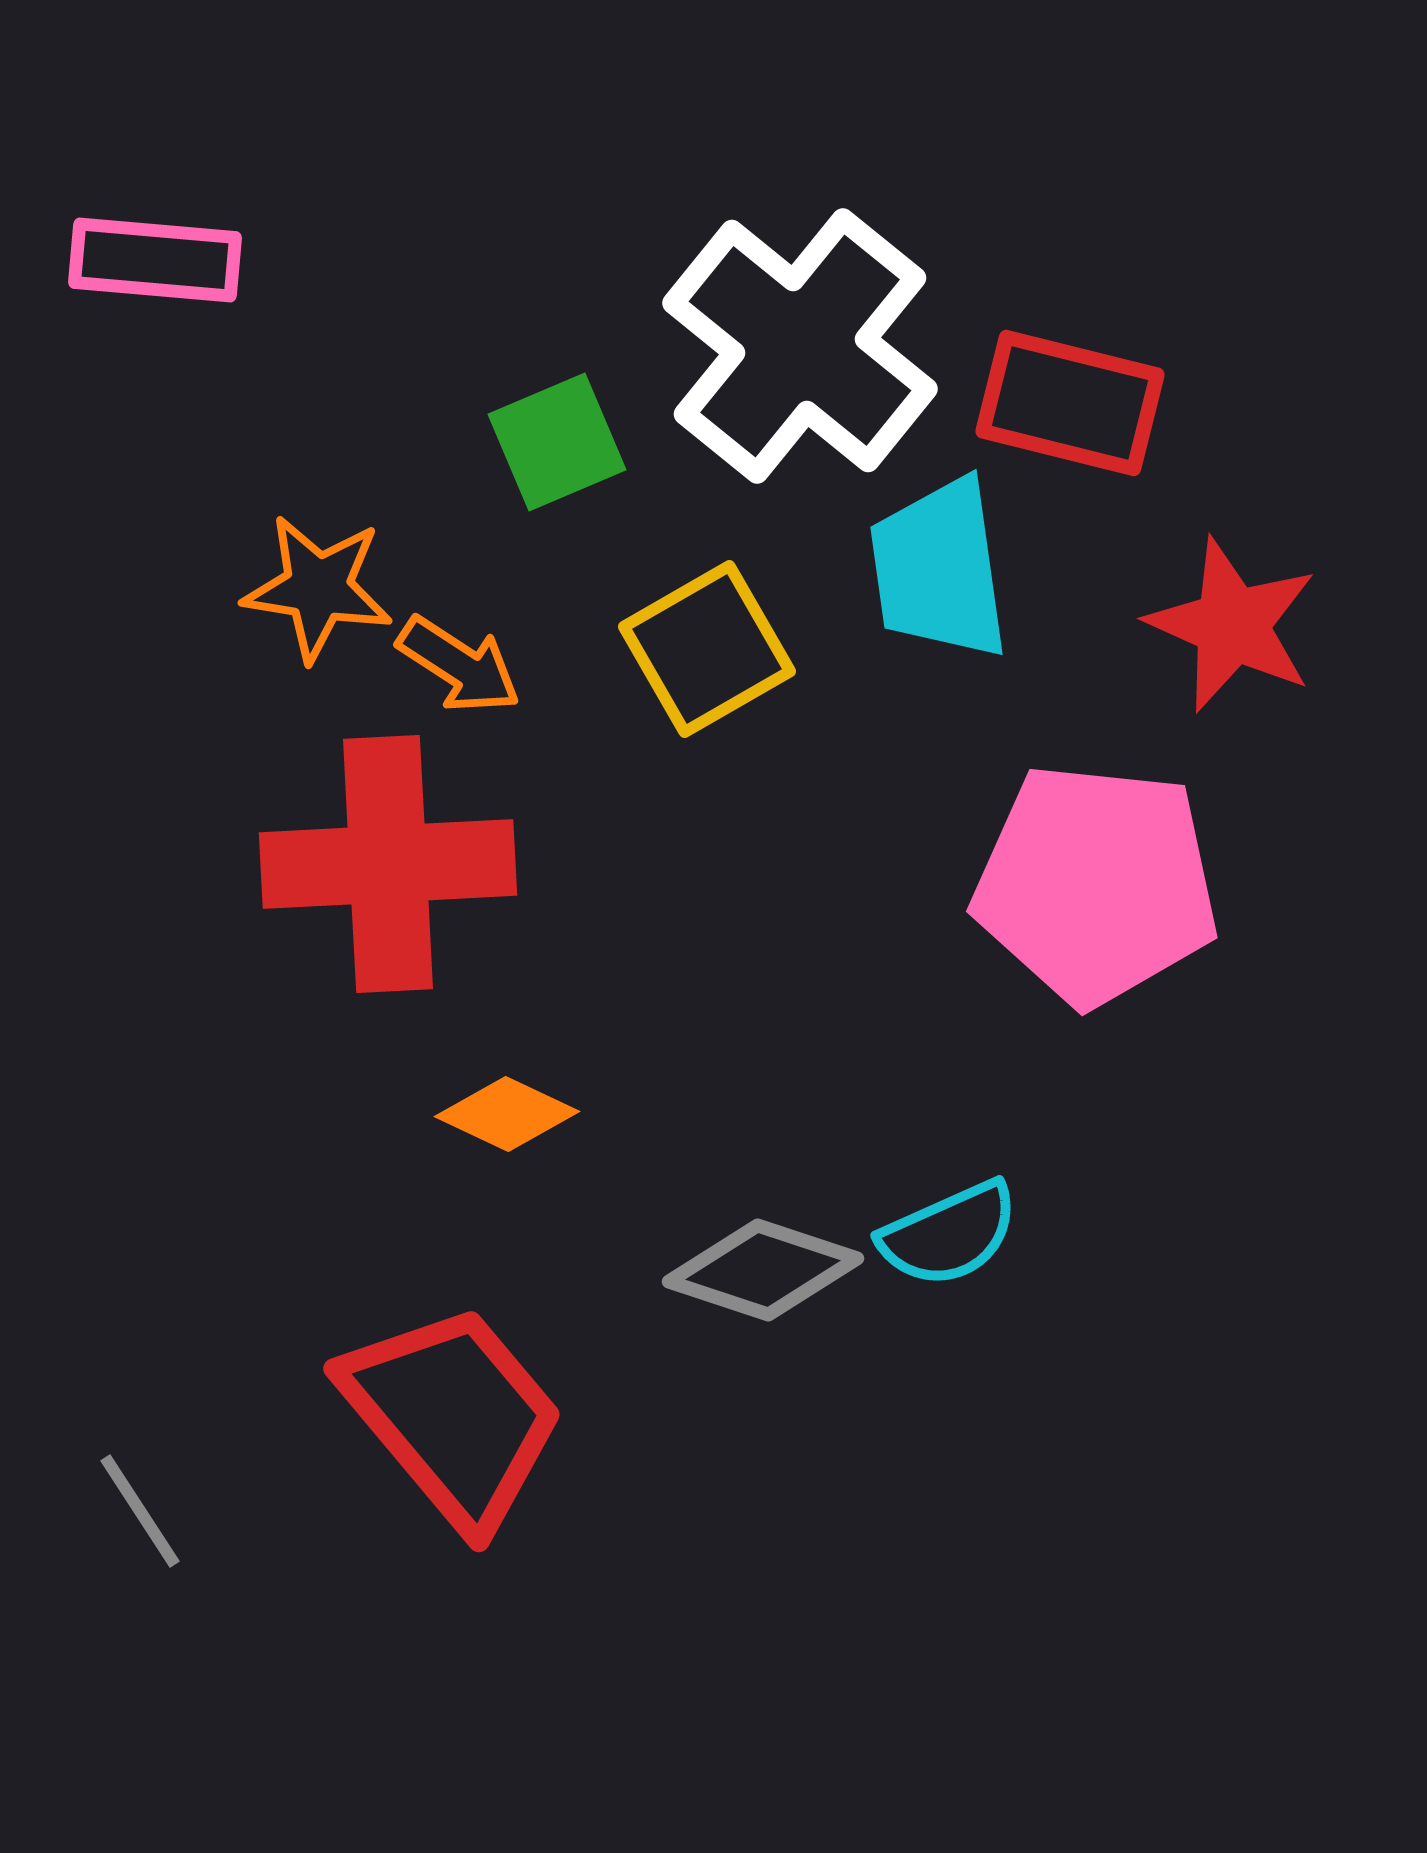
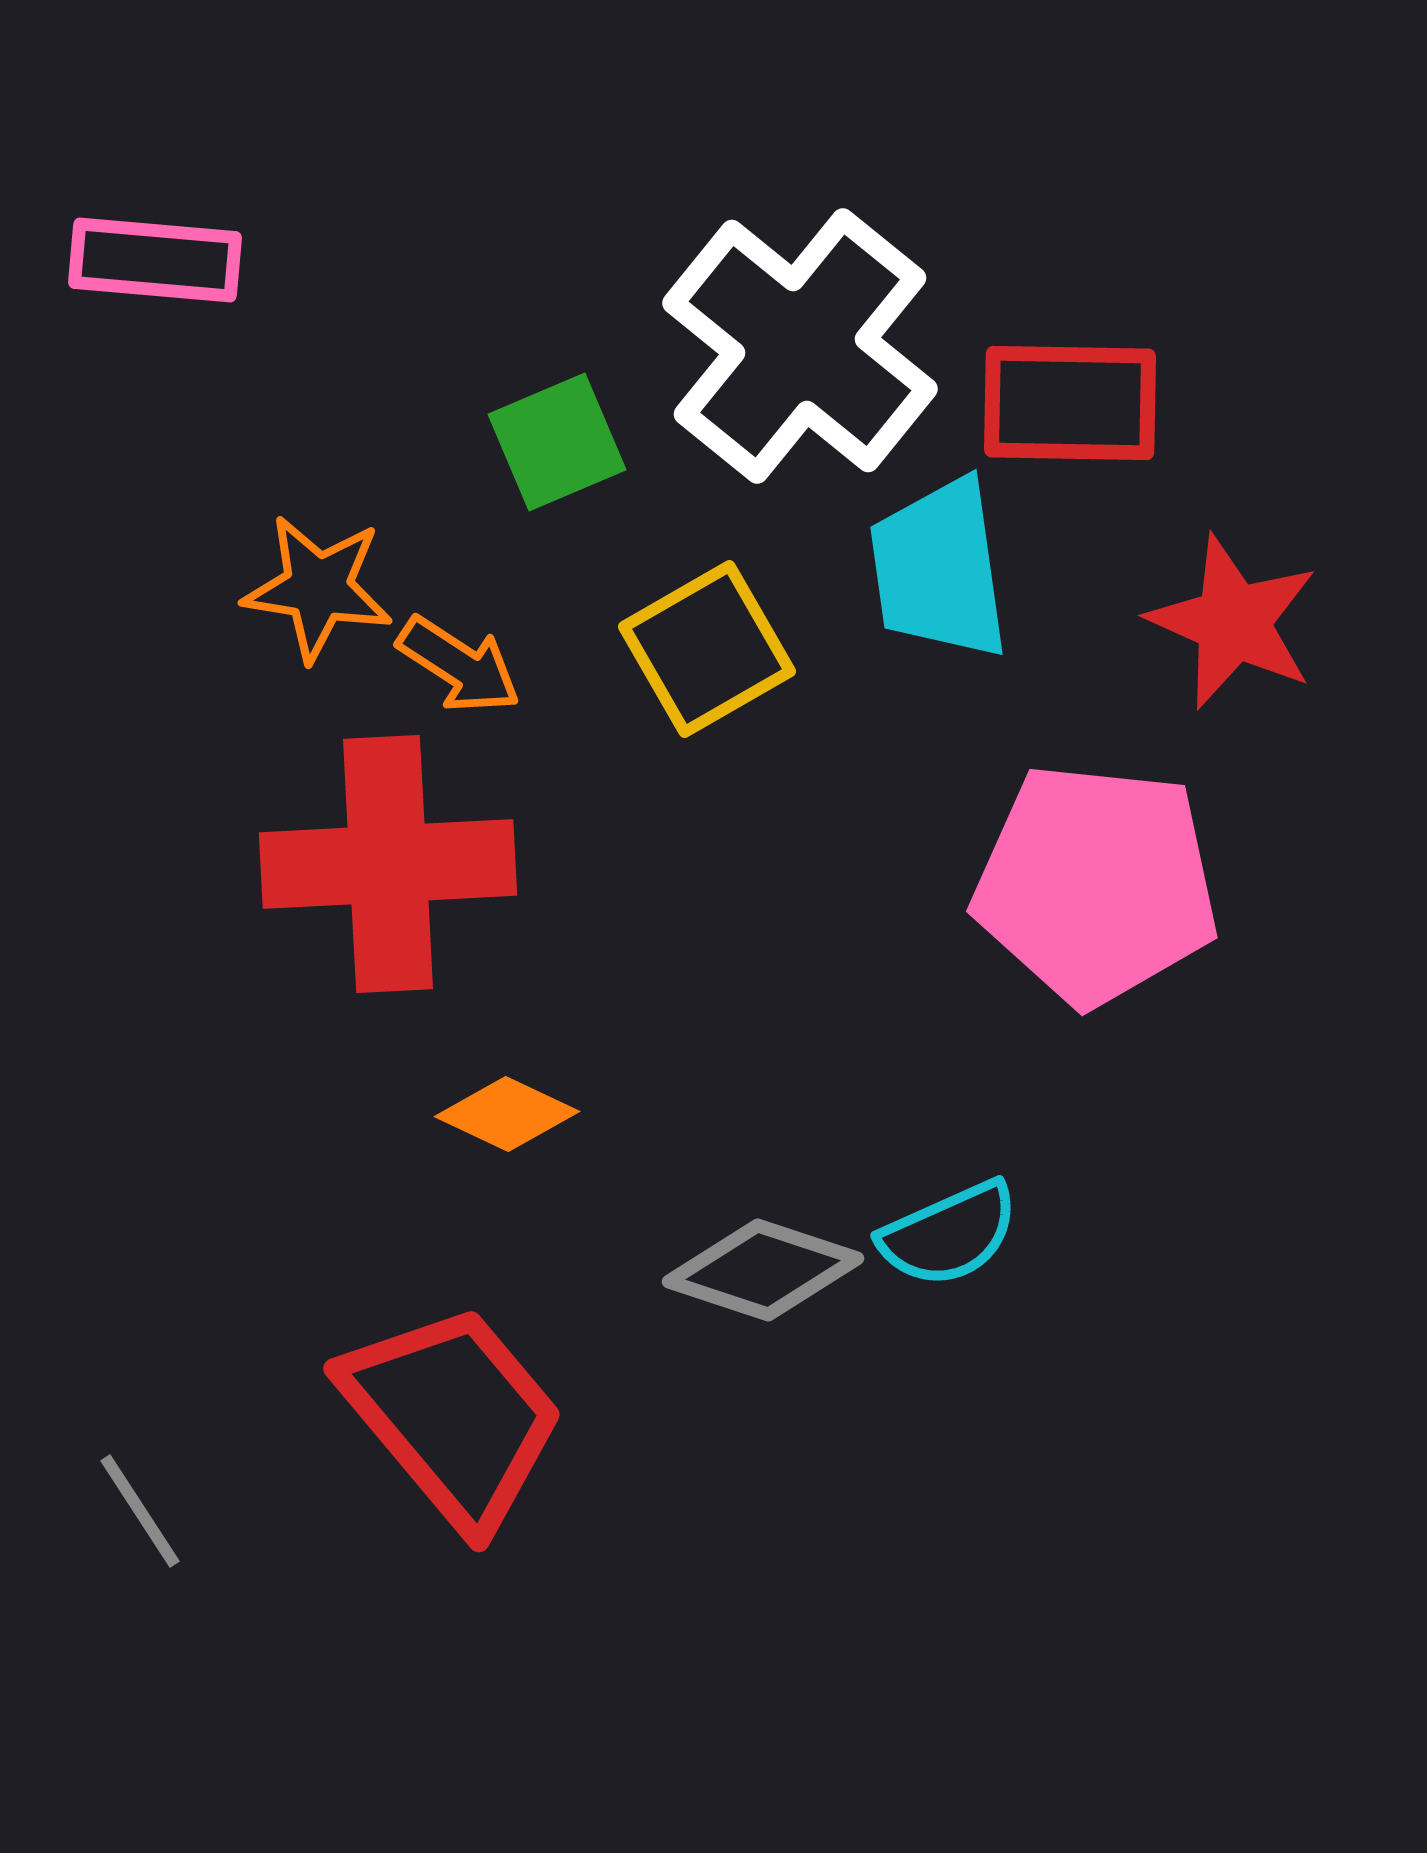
red rectangle: rotated 13 degrees counterclockwise
red star: moved 1 px right, 3 px up
